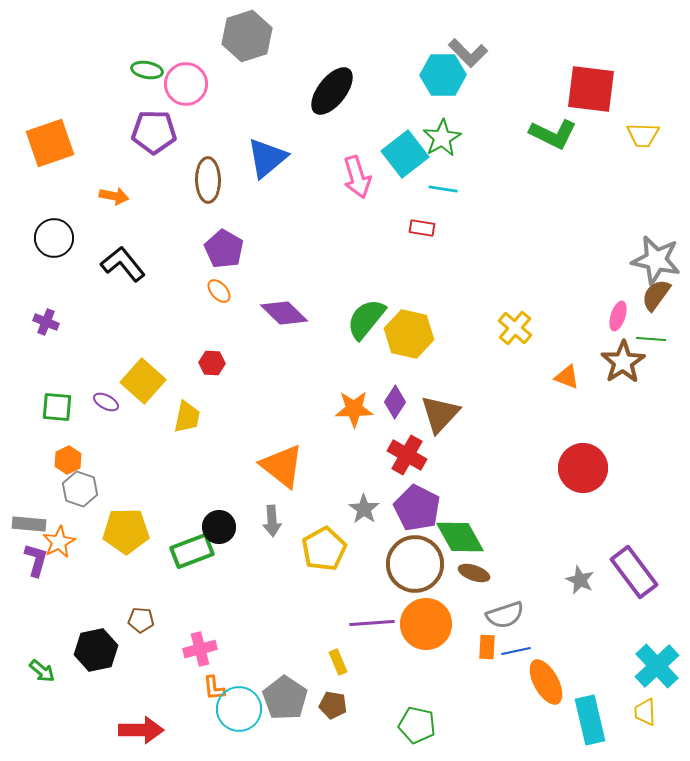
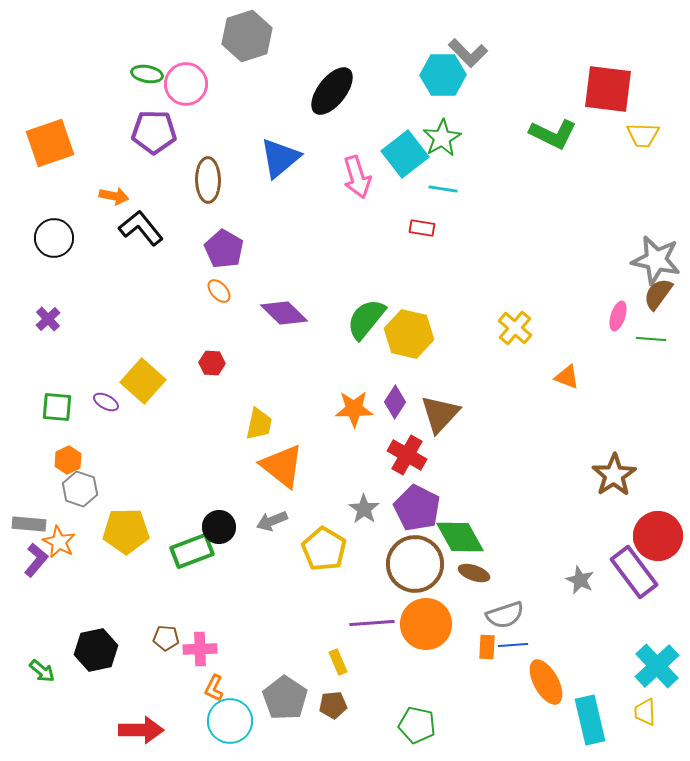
green ellipse at (147, 70): moved 4 px down
red square at (591, 89): moved 17 px right
blue triangle at (267, 158): moved 13 px right
black L-shape at (123, 264): moved 18 px right, 36 px up
brown semicircle at (656, 295): moved 2 px right, 1 px up
purple cross at (46, 322): moved 2 px right, 3 px up; rotated 25 degrees clockwise
brown star at (623, 362): moved 9 px left, 113 px down
yellow trapezoid at (187, 417): moved 72 px right, 7 px down
red circle at (583, 468): moved 75 px right, 68 px down
gray arrow at (272, 521): rotated 72 degrees clockwise
orange star at (59, 542): rotated 16 degrees counterclockwise
yellow pentagon at (324, 549): rotated 12 degrees counterclockwise
purple L-shape at (36, 560): rotated 24 degrees clockwise
brown pentagon at (141, 620): moved 25 px right, 18 px down
pink cross at (200, 649): rotated 12 degrees clockwise
blue line at (516, 651): moved 3 px left, 6 px up; rotated 8 degrees clockwise
orange L-shape at (214, 688): rotated 32 degrees clockwise
brown pentagon at (333, 705): rotated 16 degrees counterclockwise
cyan circle at (239, 709): moved 9 px left, 12 px down
